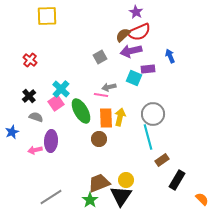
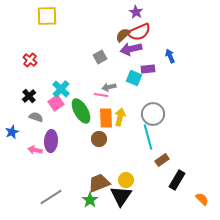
purple arrow: moved 2 px up
pink arrow: rotated 24 degrees clockwise
